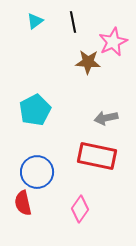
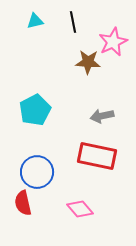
cyan triangle: rotated 24 degrees clockwise
gray arrow: moved 4 px left, 2 px up
pink diamond: rotated 76 degrees counterclockwise
